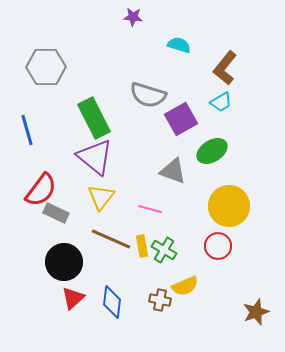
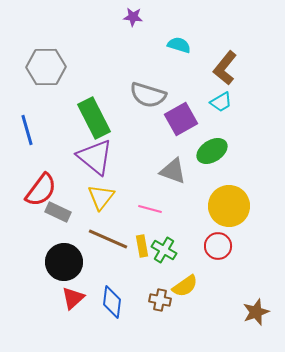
gray rectangle: moved 2 px right, 1 px up
brown line: moved 3 px left
yellow semicircle: rotated 12 degrees counterclockwise
